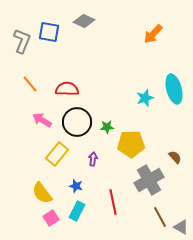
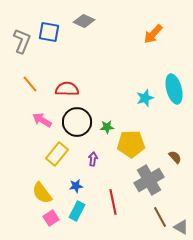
blue star: rotated 24 degrees counterclockwise
